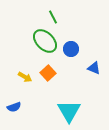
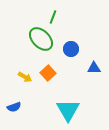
green line: rotated 48 degrees clockwise
green ellipse: moved 4 px left, 2 px up
blue triangle: rotated 24 degrees counterclockwise
cyan triangle: moved 1 px left, 1 px up
